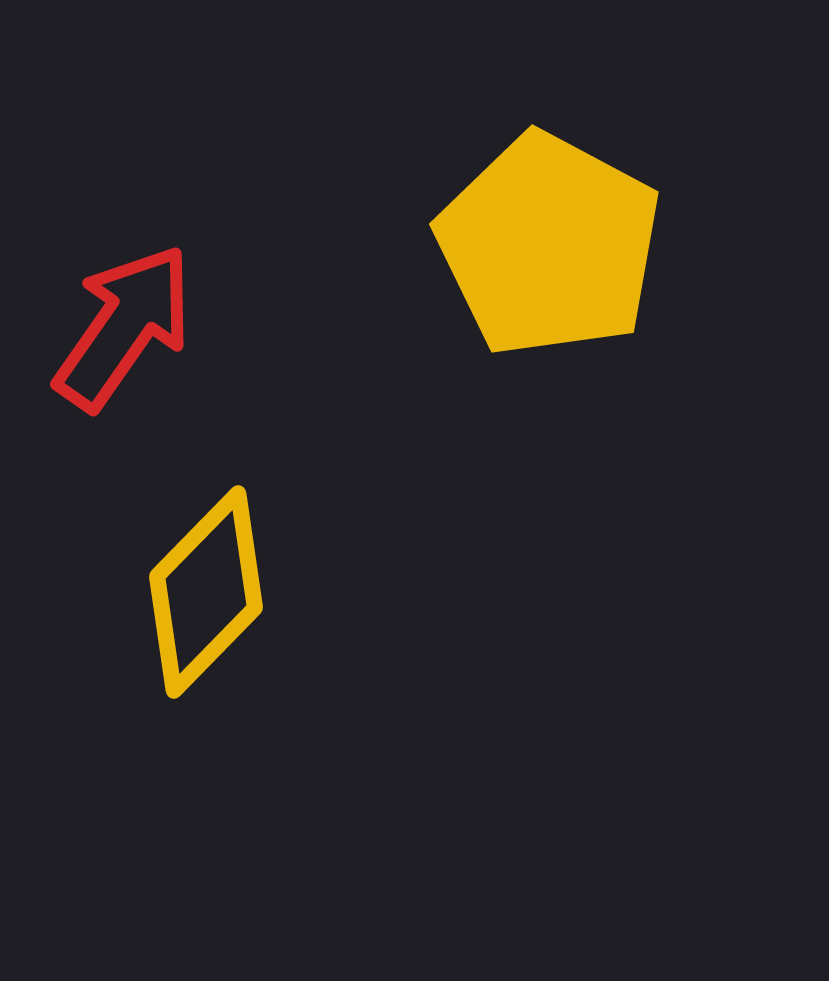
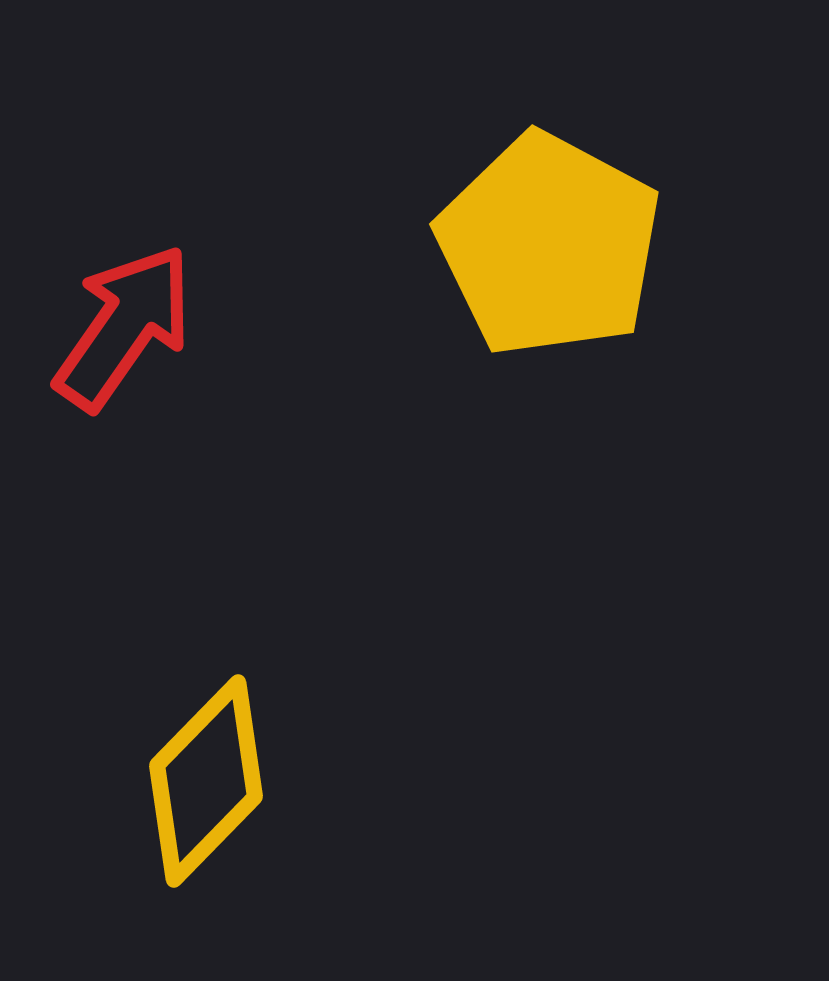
yellow diamond: moved 189 px down
